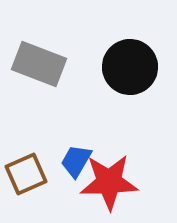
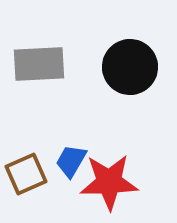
gray rectangle: rotated 24 degrees counterclockwise
blue trapezoid: moved 5 px left
